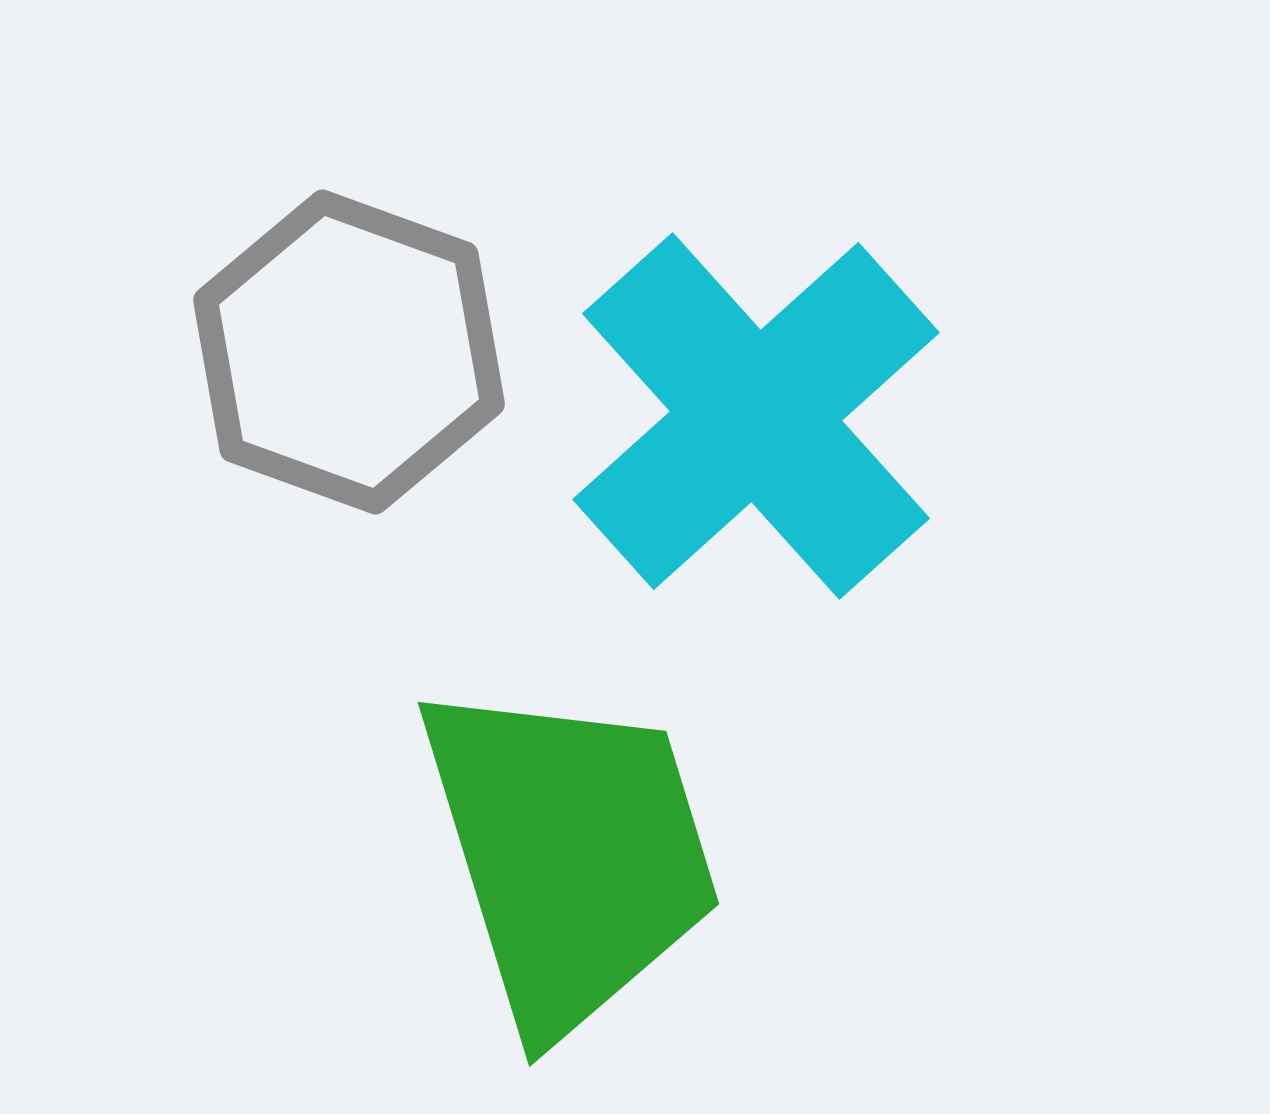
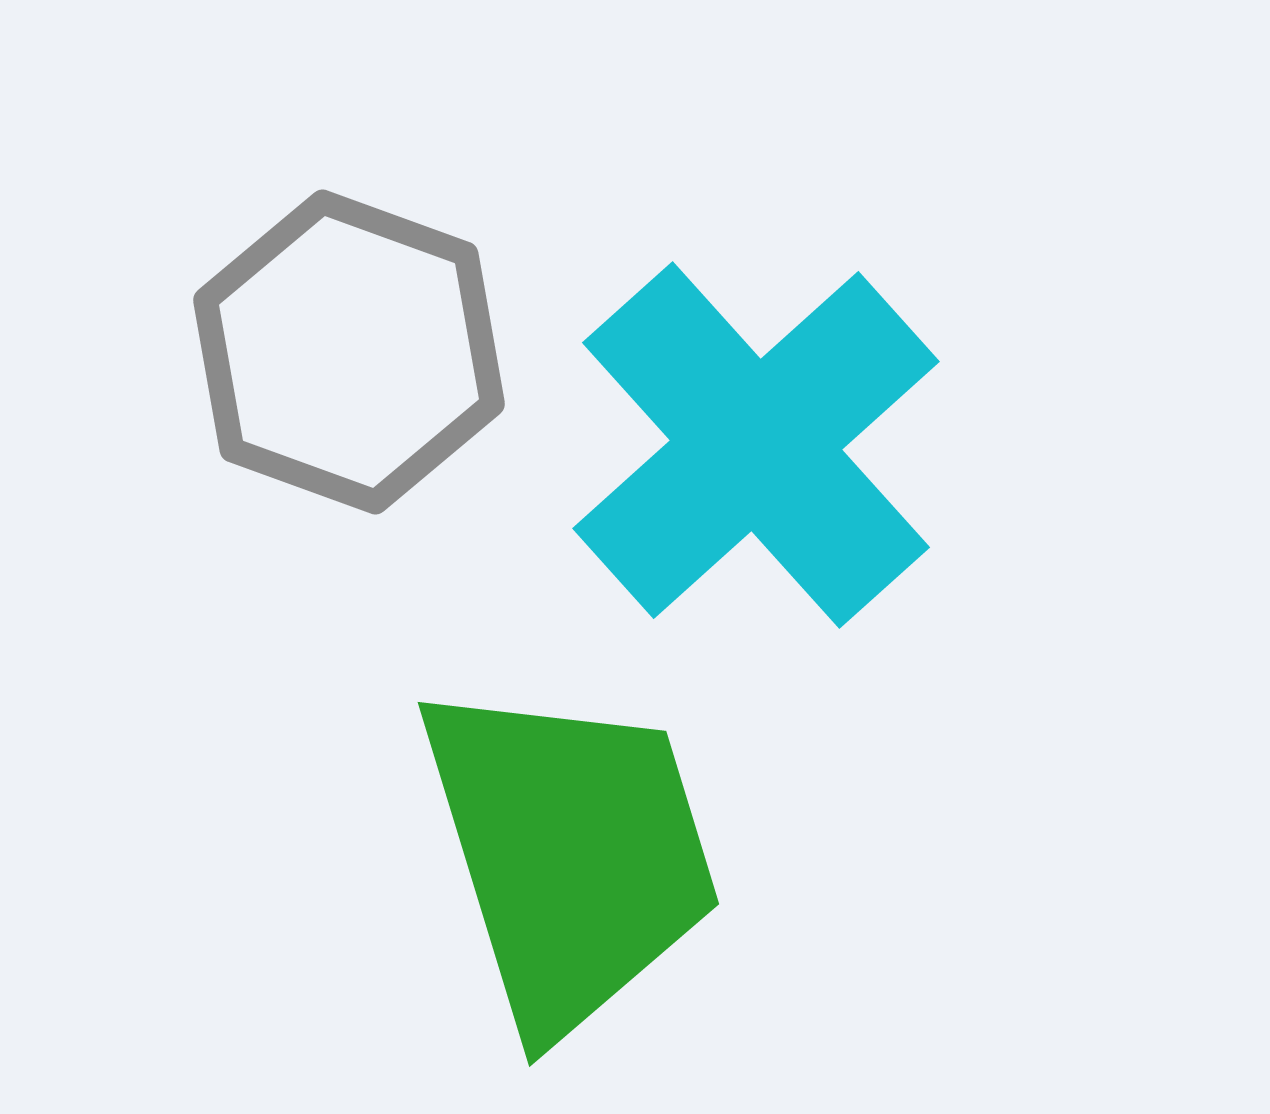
cyan cross: moved 29 px down
